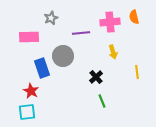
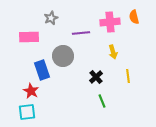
blue rectangle: moved 2 px down
yellow line: moved 9 px left, 4 px down
